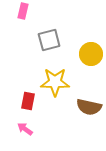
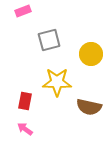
pink rectangle: rotated 56 degrees clockwise
yellow star: moved 2 px right
red rectangle: moved 3 px left
